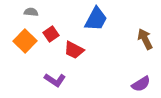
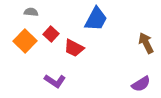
red square: rotated 14 degrees counterclockwise
brown arrow: moved 1 px right, 4 px down
red trapezoid: moved 2 px up
purple L-shape: moved 1 px down
